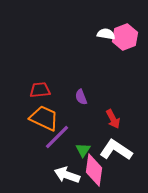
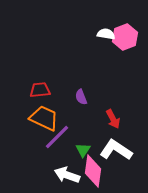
pink diamond: moved 1 px left, 1 px down
